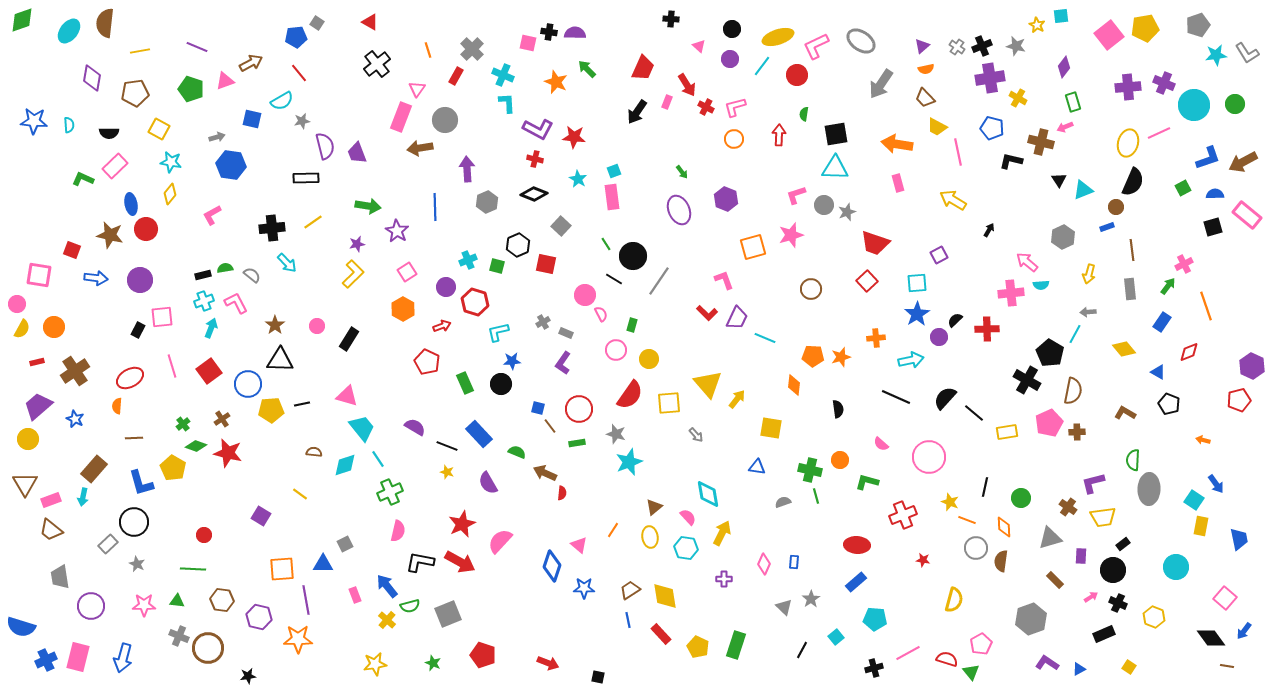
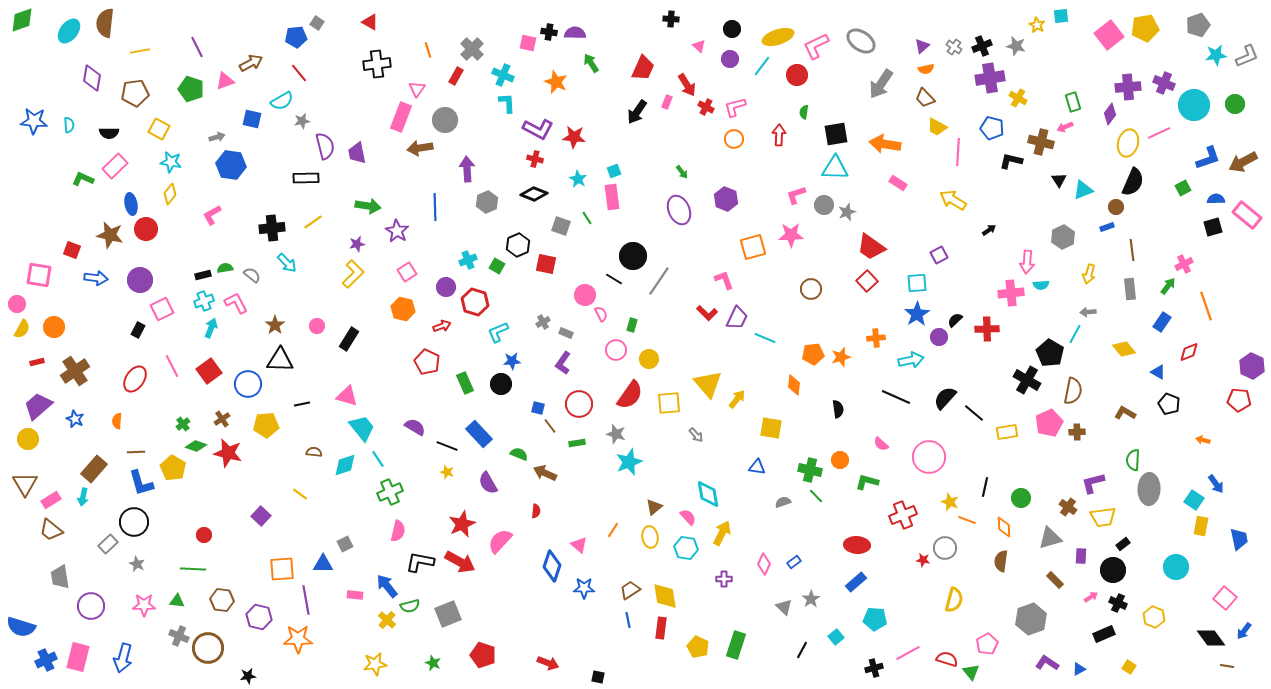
purple line at (197, 47): rotated 40 degrees clockwise
gray cross at (957, 47): moved 3 px left
gray L-shape at (1247, 53): moved 3 px down; rotated 80 degrees counterclockwise
black cross at (377, 64): rotated 32 degrees clockwise
purple diamond at (1064, 67): moved 46 px right, 47 px down
green arrow at (587, 69): moved 4 px right, 6 px up; rotated 12 degrees clockwise
green semicircle at (804, 114): moved 2 px up
orange arrow at (897, 144): moved 12 px left
pink line at (958, 152): rotated 16 degrees clockwise
purple trapezoid at (357, 153): rotated 10 degrees clockwise
pink rectangle at (898, 183): rotated 42 degrees counterclockwise
blue semicircle at (1215, 194): moved 1 px right, 5 px down
gray square at (561, 226): rotated 24 degrees counterclockwise
black arrow at (989, 230): rotated 24 degrees clockwise
pink star at (791, 235): rotated 15 degrees clockwise
red trapezoid at (875, 243): moved 4 px left, 4 px down; rotated 16 degrees clockwise
green line at (606, 244): moved 19 px left, 26 px up
pink arrow at (1027, 262): rotated 125 degrees counterclockwise
green square at (497, 266): rotated 14 degrees clockwise
orange hexagon at (403, 309): rotated 15 degrees counterclockwise
pink square at (162, 317): moved 8 px up; rotated 20 degrees counterclockwise
cyan L-shape at (498, 332): rotated 10 degrees counterclockwise
orange pentagon at (813, 356): moved 2 px up; rotated 10 degrees counterclockwise
pink line at (172, 366): rotated 10 degrees counterclockwise
red ellipse at (130, 378): moved 5 px right, 1 px down; rotated 28 degrees counterclockwise
red pentagon at (1239, 400): rotated 20 degrees clockwise
orange semicircle at (117, 406): moved 15 px down
red circle at (579, 409): moved 5 px up
yellow pentagon at (271, 410): moved 5 px left, 15 px down
brown line at (134, 438): moved 2 px right, 14 px down
green semicircle at (517, 452): moved 2 px right, 2 px down
red semicircle at (562, 493): moved 26 px left, 18 px down
green line at (816, 496): rotated 28 degrees counterclockwise
pink rectangle at (51, 500): rotated 12 degrees counterclockwise
purple square at (261, 516): rotated 12 degrees clockwise
gray circle at (976, 548): moved 31 px left
blue rectangle at (794, 562): rotated 48 degrees clockwise
pink rectangle at (355, 595): rotated 63 degrees counterclockwise
red rectangle at (661, 634): moved 6 px up; rotated 50 degrees clockwise
pink pentagon at (981, 644): moved 6 px right
